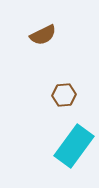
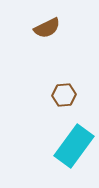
brown semicircle: moved 4 px right, 7 px up
